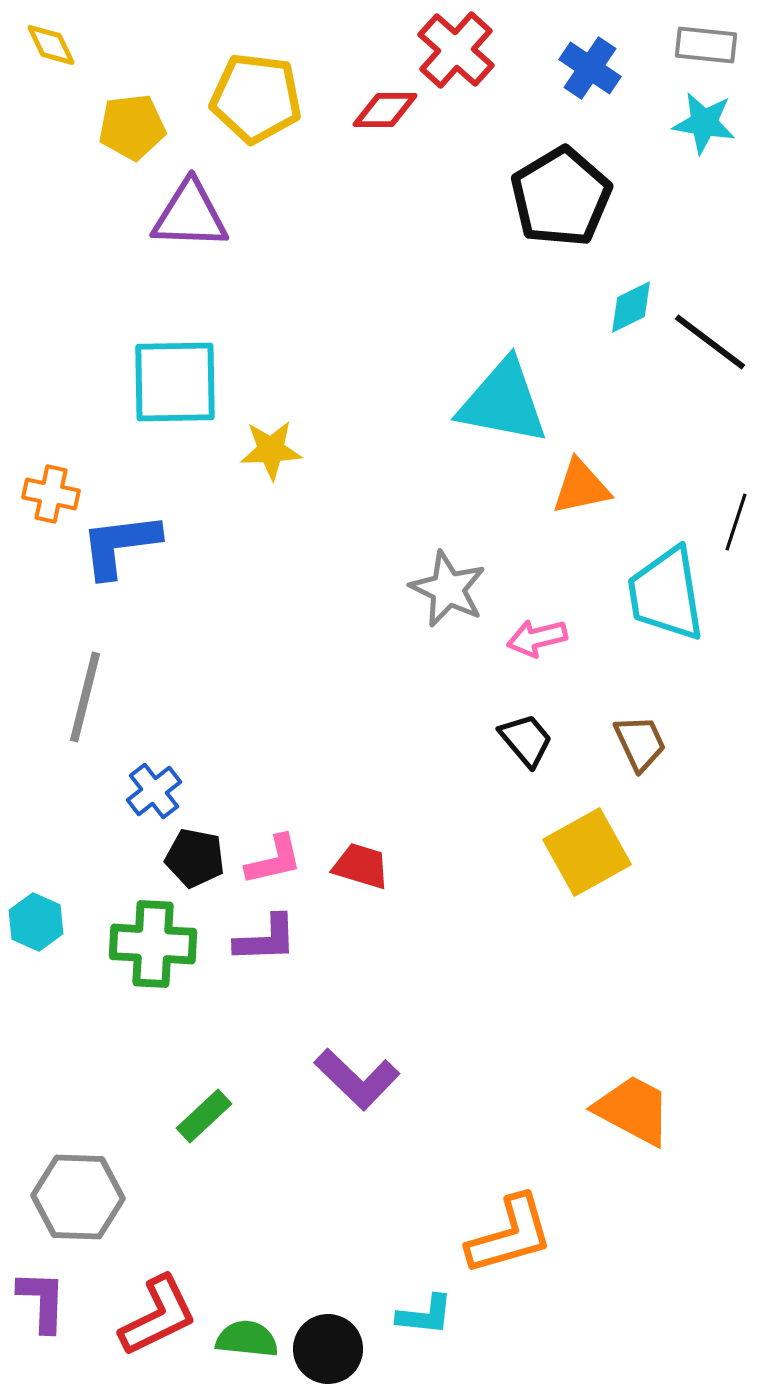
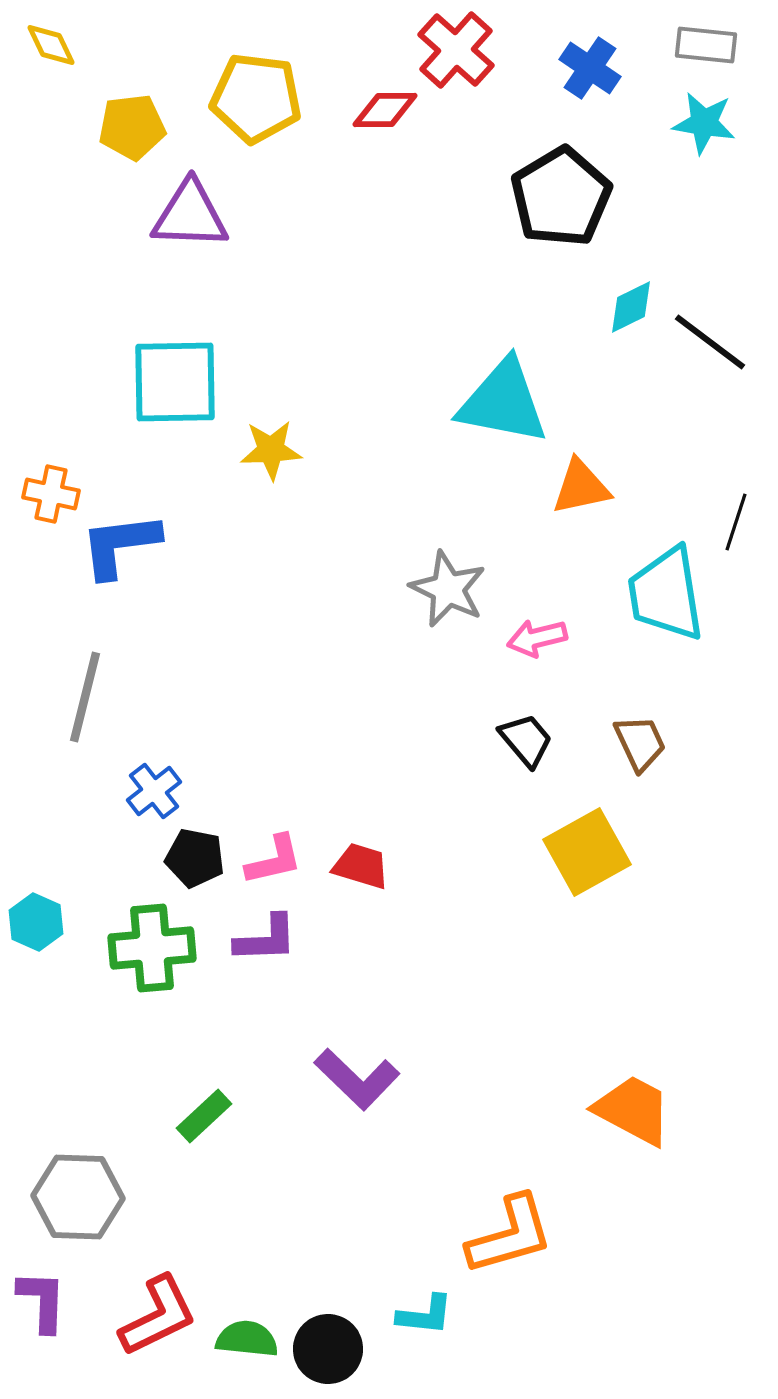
green cross at (153, 944): moved 1 px left, 4 px down; rotated 8 degrees counterclockwise
